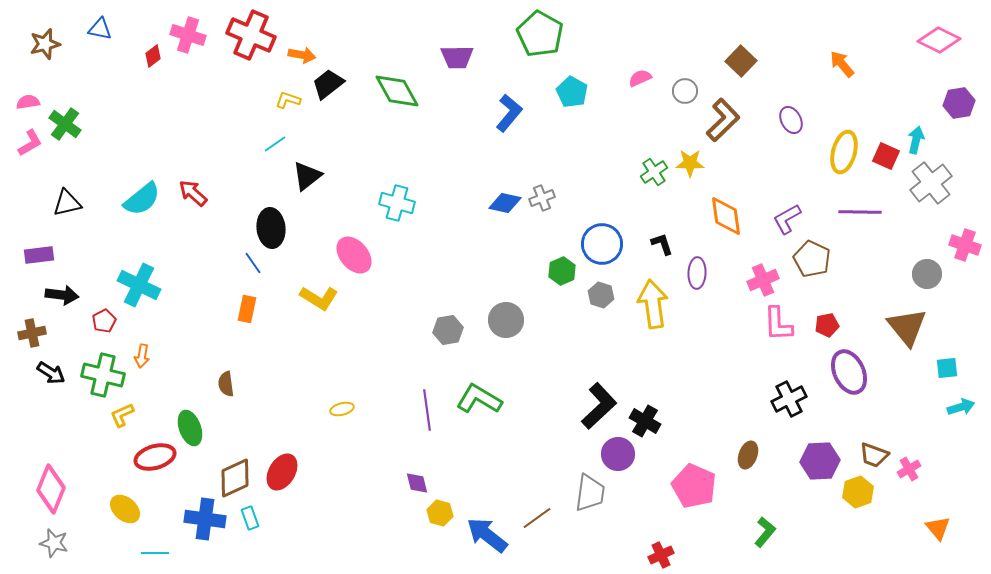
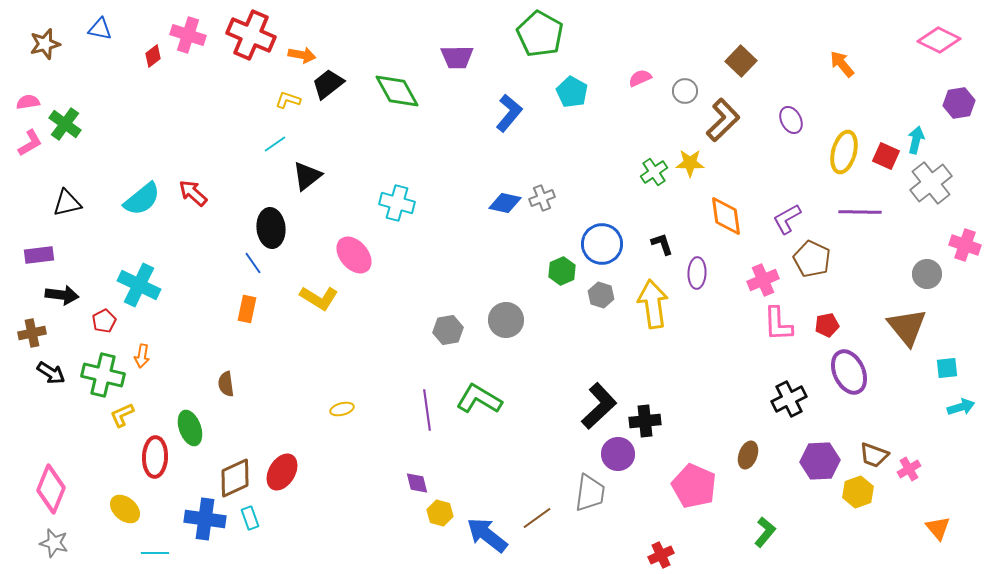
black cross at (645, 421): rotated 36 degrees counterclockwise
red ellipse at (155, 457): rotated 72 degrees counterclockwise
